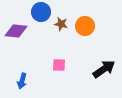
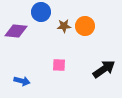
brown star: moved 3 px right, 2 px down; rotated 16 degrees counterclockwise
blue arrow: rotated 91 degrees counterclockwise
